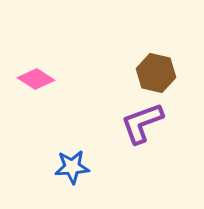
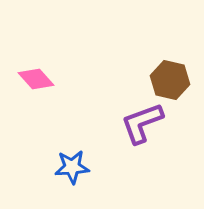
brown hexagon: moved 14 px right, 7 px down
pink diamond: rotated 15 degrees clockwise
